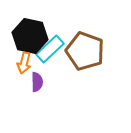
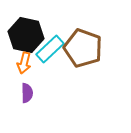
black hexagon: moved 4 px left, 1 px up
brown pentagon: moved 2 px left, 3 px up
purple semicircle: moved 10 px left, 11 px down
